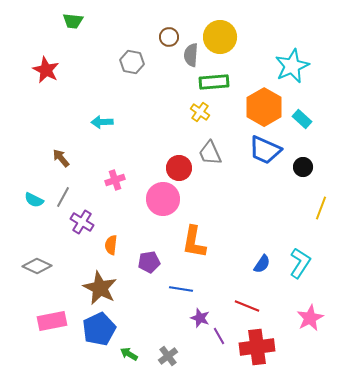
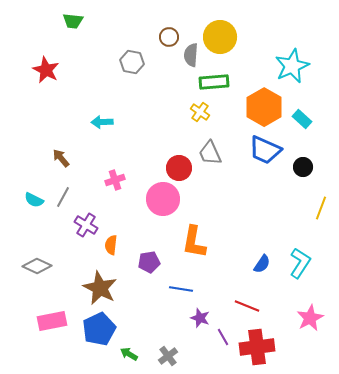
purple cross: moved 4 px right, 3 px down
purple line: moved 4 px right, 1 px down
